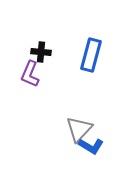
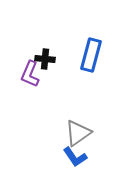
black cross: moved 4 px right, 7 px down
gray triangle: moved 1 px left, 4 px down; rotated 12 degrees clockwise
blue L-shape: moved 16 px left, 11 px down; rotated 25 degrees clockwise
